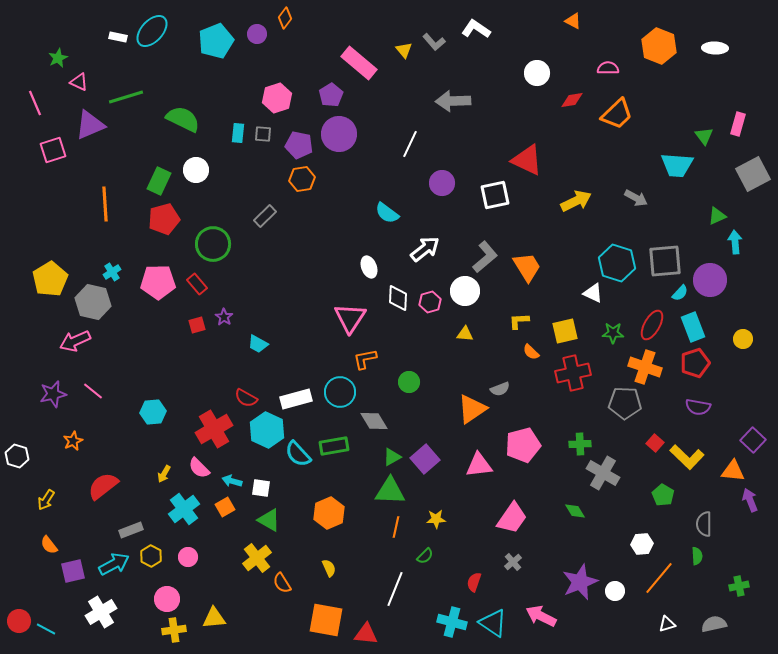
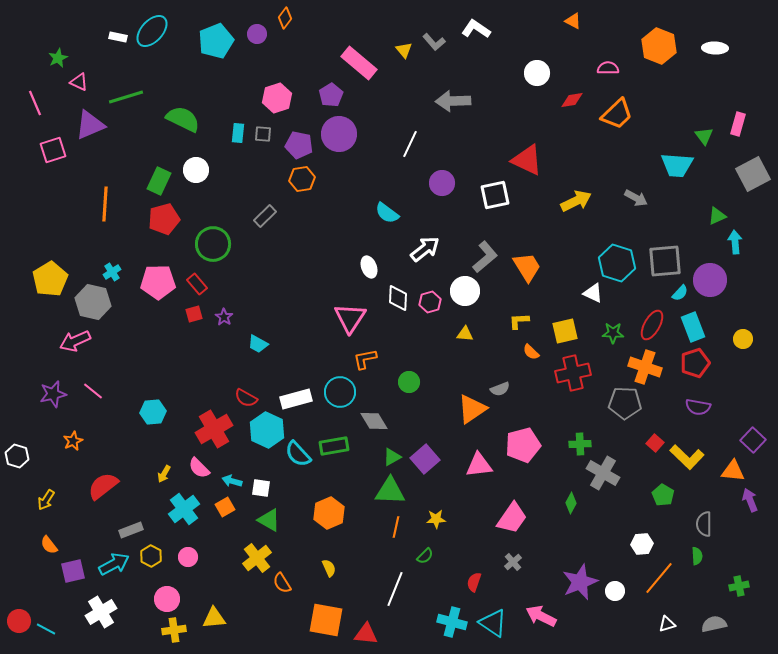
orange line at (105, 204): rotated 8 degrees clockwise
red square at (197, 325): moved 3 px left, 11 px up
green diamond at (575, 511): moved 4 px left, 8 px up; rotated 60 degrees clockwise
